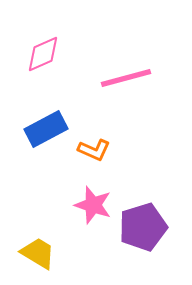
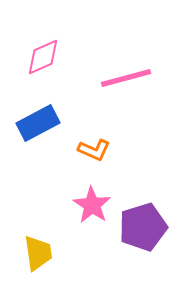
pink diamond: moved 3 px down
blue rectangle: moved 8 px left, 6 px up
pink star: moved 1 px left; rotated 15 degrees clockwise
yellow trapezoid: rotated 51 degrees clockwise
